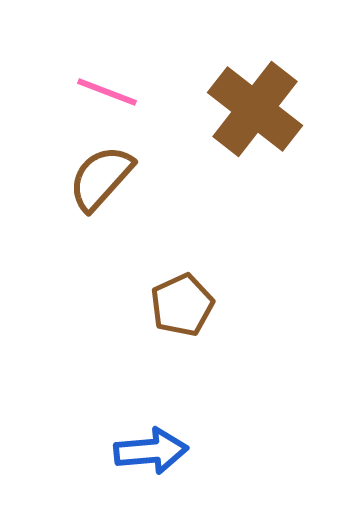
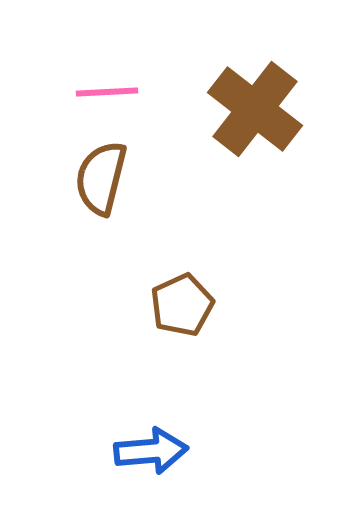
pink line: rotated 24 degrees counterclockwise
brown semicircle: rotated 28 degrees counterclockwise
